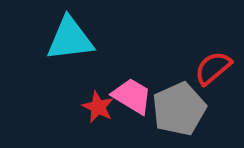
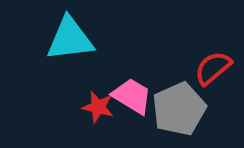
red star: rotated 12 degrees counterclockwise
